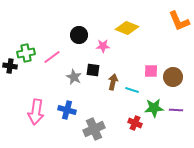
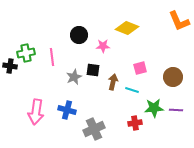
pink line: rotated 60 degrees counterclockwise
pink square: moved 11 px left, 3 px up; rotated 16 degrees counterclockwise
gray star: rotated 21 degrees clockwise
red cross: rotated 32 degrees counterclockwise
